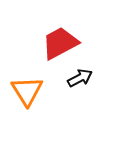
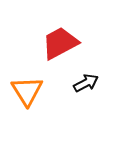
black arrow: moved 6 px right, 5 px down
